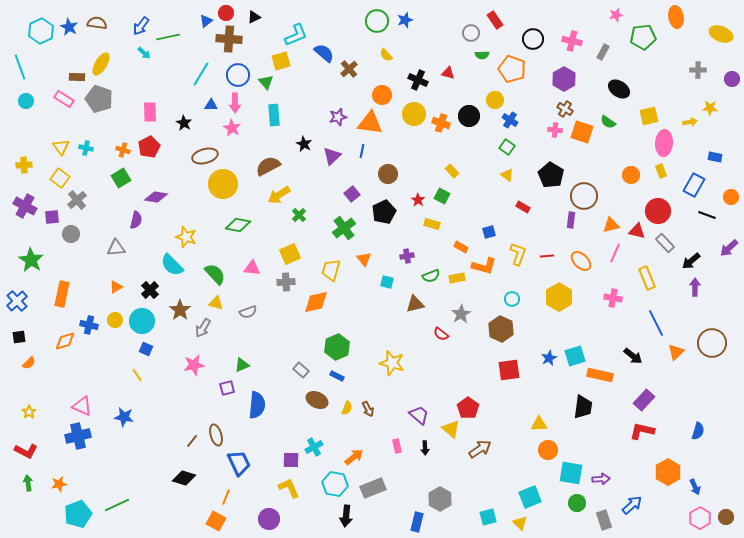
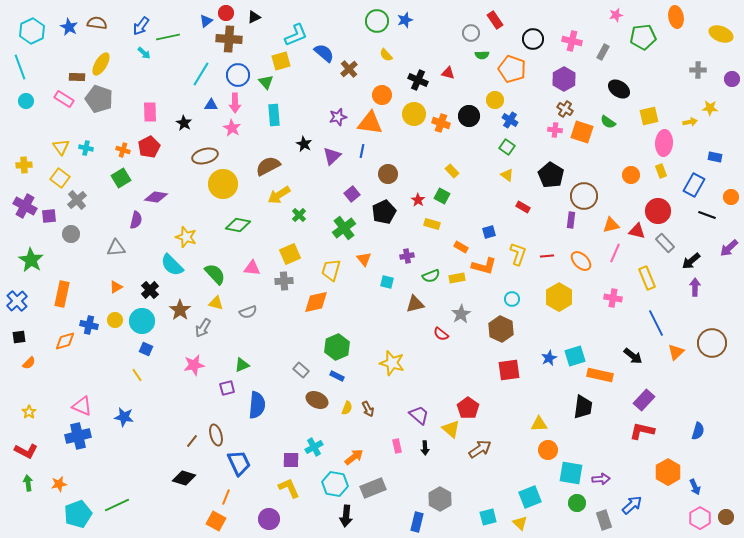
cyan hexagon at (41, 31): moved 9 px left
purple square at (52, 217): moved 3 px left, 1 px up
gray cross at (286, 282): moved 2 px left, 1 px up
